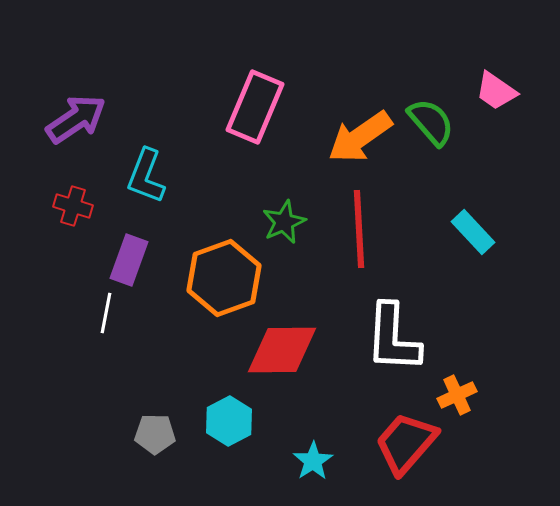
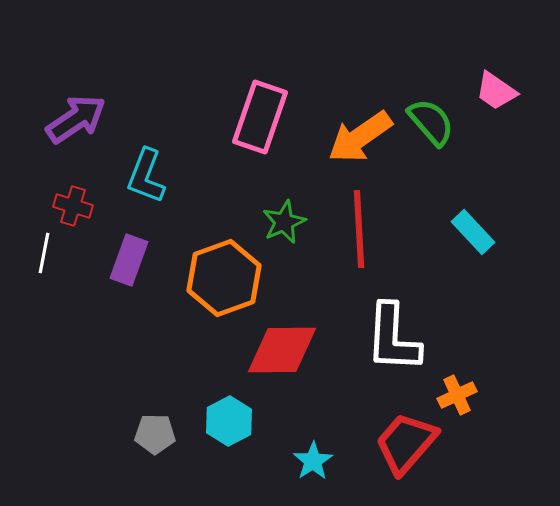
pink rectangle: moved 5 px right, 10 px down; rotated 4 degrees counterclockwise
white line: moved 62 px left, 60 px up
